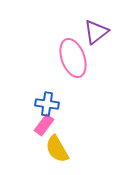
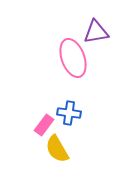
purple triangle: rotated 28 degrees clockwise
blue cross: moved 22 px right, 9 px down
